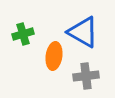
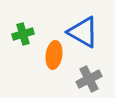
orange ellipse: moved 1 px up
gray cross: moved 3 px right, 3 px down; rotated 20 degrees counterclockwise
